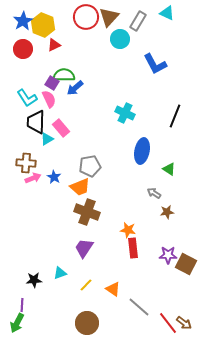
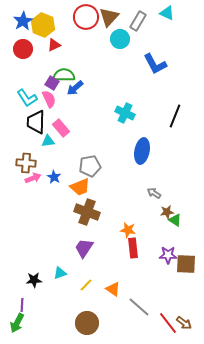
cyan triangle at (47, 139): moved 1 px right, 2 px down; rotated 24 degrees clockwise
green triangle at (169, 169): moved 6 px right, 51 px down
brown square at (186, 264): rotated 25 degrees counterclockwise
